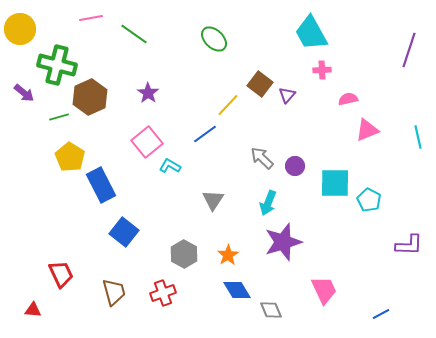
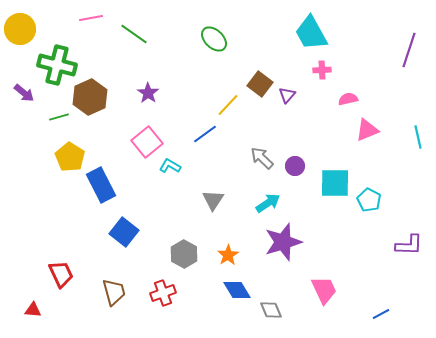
cyan arrow at (268, 203): rotated 145 degrees counterclockwise
